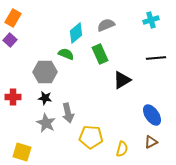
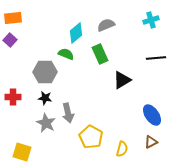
orange rectangle: rotated 54 degrees clockwise
yellow pentagon: rotated 25 degrees clockwise
